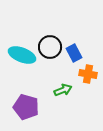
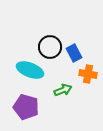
cyan ellipse: moved 8 px right, 15 px down
